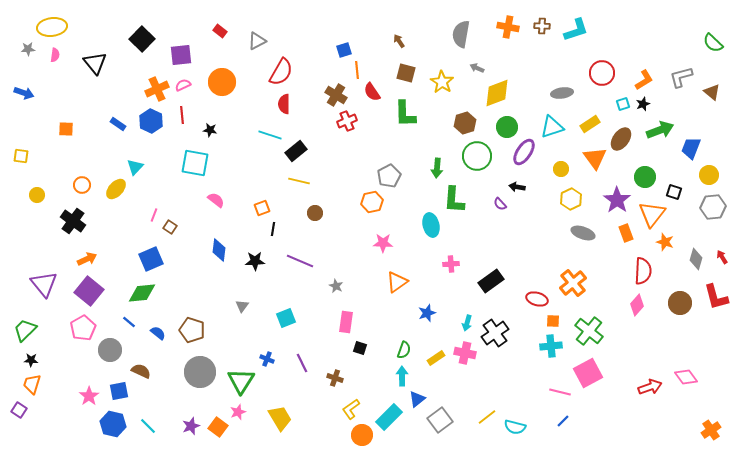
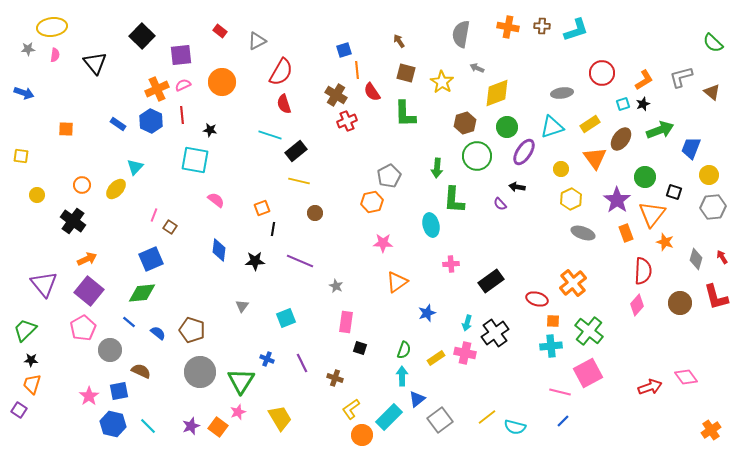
black square at (142, 39): moved 3 px up
red semicircle at (284, 104): rotated 18 degrees counterclockwise
cyan square at (195, 163): moved 3 px up
